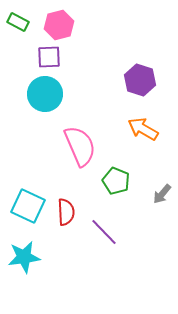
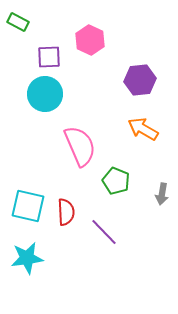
pink hexagon: moved 31 px right, 15 px down; rotated 20 degrees counterclockwise
purple hexagon: rotated 24 degrees counterclockwise
gray arrow: rotated 30 degrees counterclockwise
cyan square: rotated 12 degrees counterclockwise
cyan star: moved 3 px right, 1 px down
